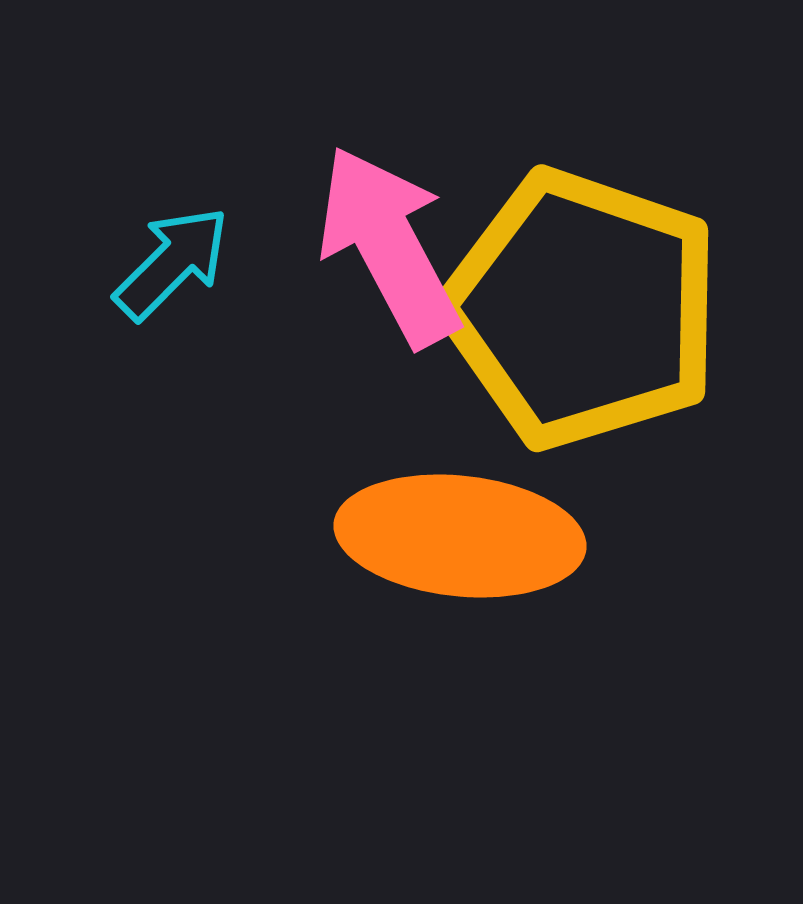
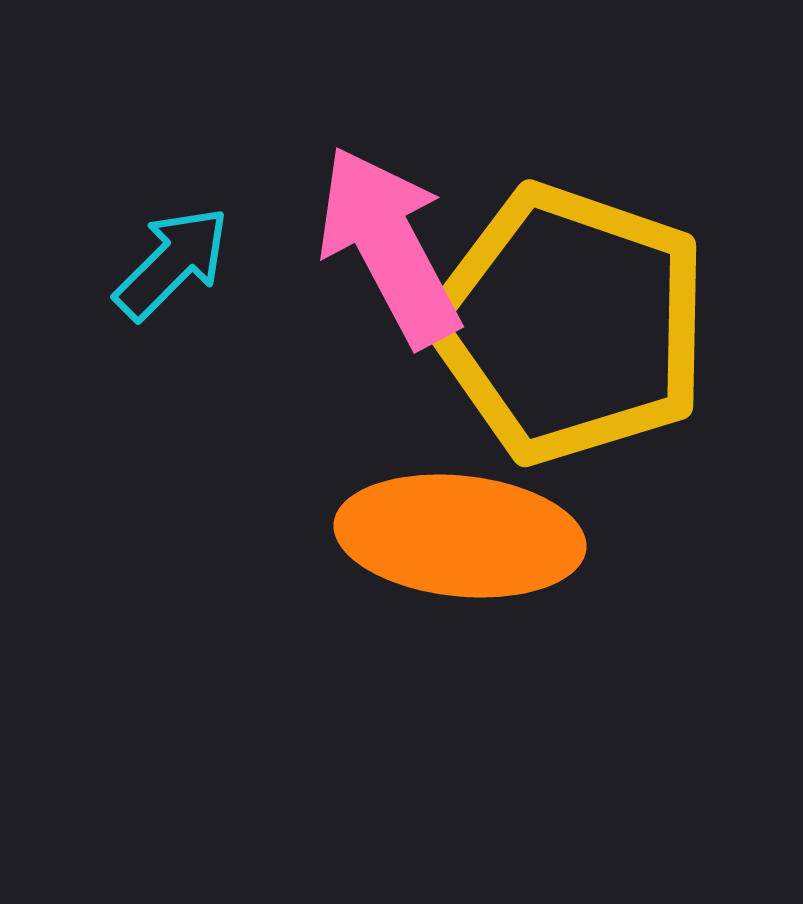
yellow pentagon: moved 12 px left, 15 px down
